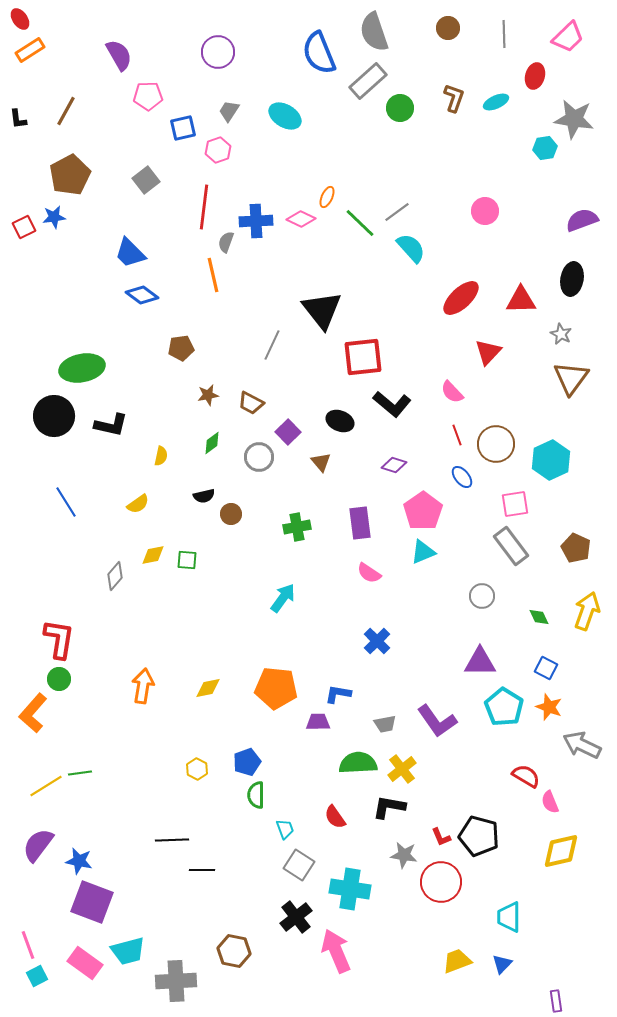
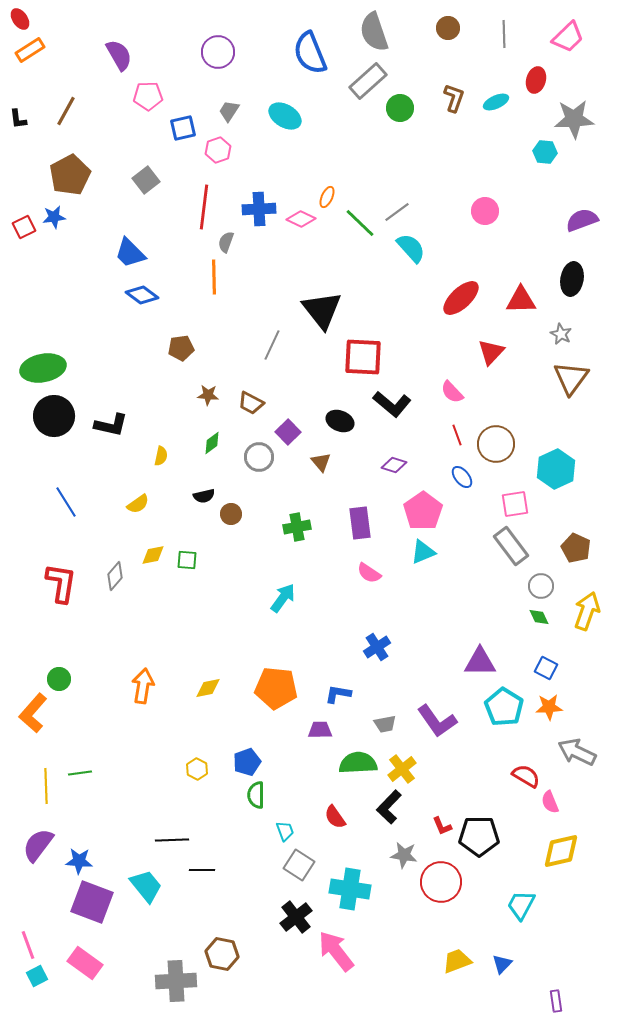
blue semicircle at (319, 53): moved 9 px left
red ellipse at (535, 76): moved 1 px right, 4 px down
gray star at (574, 119): rotated 12 degrees counterclockwise
cyan hexagon at (545, 148): moved 4 px down; rotated 15 degrees clockwise
blue cross at (256, 221): moved 3 px right, 12 px up
orange line at (213, 275): moved 1 px right, 2 px down; rotated 12 degrees clockwise
red triangle at (488, 352): moved 3 px right
red square at (363, 357): rotated 9 degrees clockwise
green ellipse at (82, 368): moved 39 px left
brown star at (208, 395): rotated 15 degrees clockwise
cyan hexagon at (551, 460): moved 5 px right, 9 px down
gray circle at (482, 596): moved 59 px right, 10 px up
red L-shape at (59, 639): moved 2 px right, 56 px up
blue cross at (377, 641): moved 6 px down; rotated 12 degrees clockwise
orange star at (549, 707): rotated 24 degrees counterclockwise
purple trapezoid at (318, 722): moved 2 px right, 8 px down
gray arrow at (582, 745): moved 5 px left, 7 px down
yellow line at (46, 786): rotated 60 degrees counterclockwise
black L-shape at (389, 807): rotated 56 degrees counterclockwise
cyan trapezoid at (285, 829): moved 2 px down
black pentagon at (479, 836): rotated 15 degrees counterclockwise
red L-shape at (441, 837): moved 1 px right, 11 px up
blue star at (79, 861): rotated 8 degrees counterclockwise
cyan trapezoid at (509, 917): moved 12 px right, 12 px up; rotated 28 degrees clockwise
cyan trapezoid at (128, 951): moved 18 px right, 65 px up; rotated 114 degrees counterclockwise
brown hexagon at (234, 951): moved 12 px left, 3 px down
pink arrow at (336, 951): rotated 15 degrees counterclockwise
